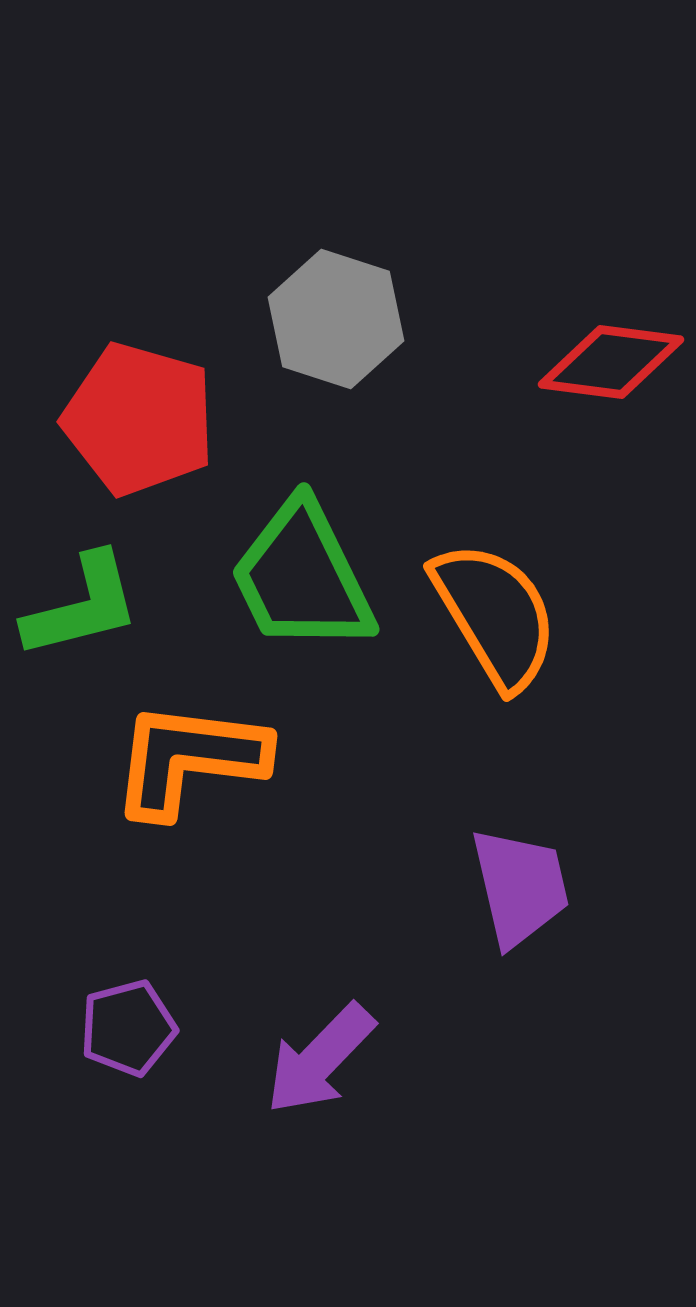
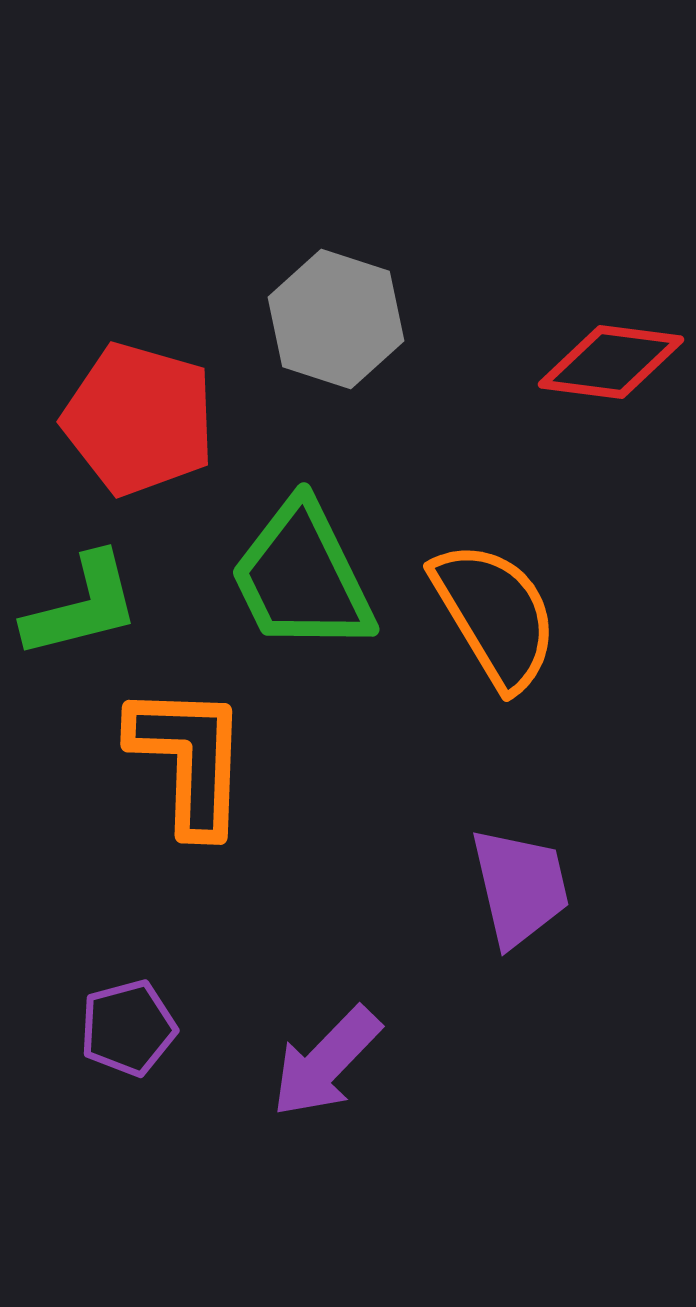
orange L-shape: rotated 85 degrees clockwise
purple arrow: moved 6 px right, 3 px down
